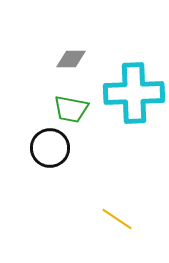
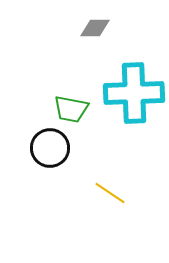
gray diamond: moved 24 px right, 31 px up
yellow line: moved 7 px left, 26 px up
